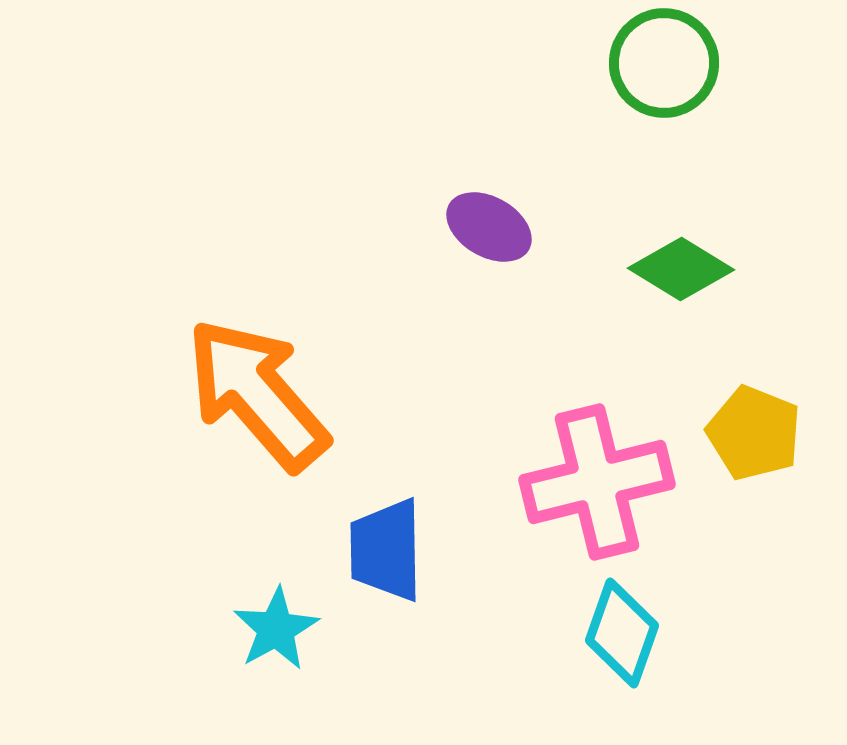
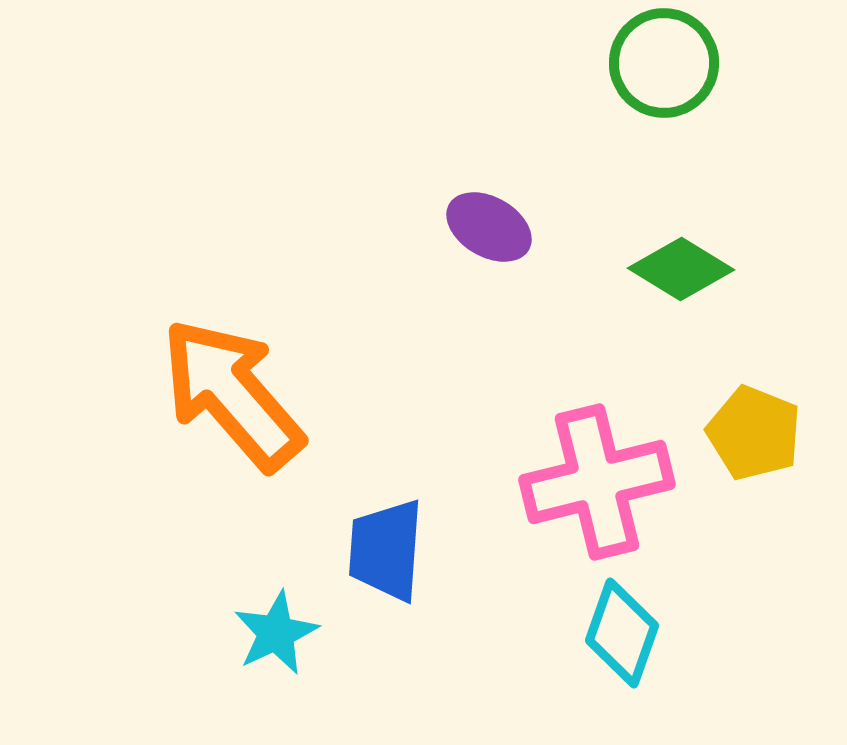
orange arrow: moved 25 px left
blue trapezoid: rotated 5 degrees clockwise
cyan star: moved 4 px down; rotated 4 degrees clockwise
